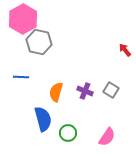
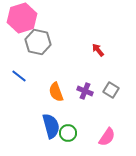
pink hexagon: moved 1 px left, 1 px up; rotated 12 degrees clockwise
gray hexagon: moved 1 px left
red arrow: moved 27 px left
blue line: moved 2 px left, 1 px up; rotated 35 degrees clockwise
orange semicircle: rotated 36 degrees counterclockwise
blue semicircle: moved 8 px right, 7 px down
